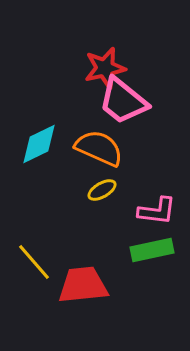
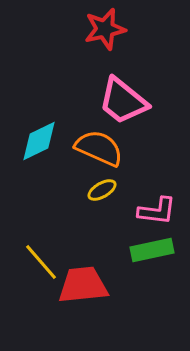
red star: moved 39 px up
cyan diamond: moved 3 px up
yellow line: moved 7 px right
